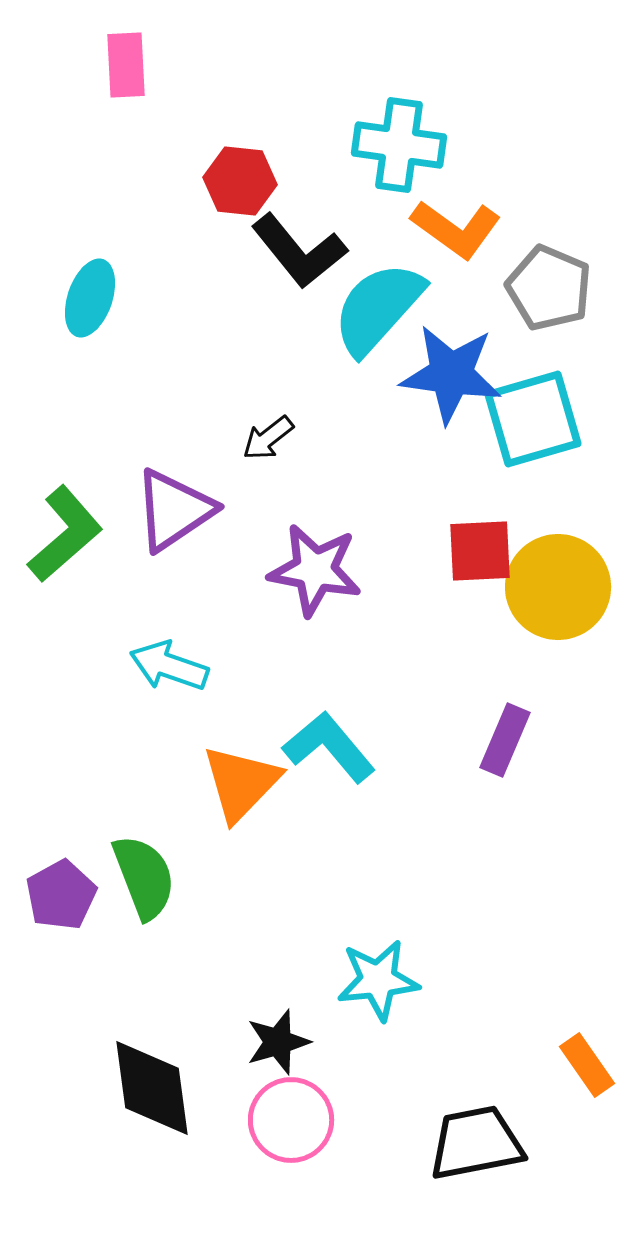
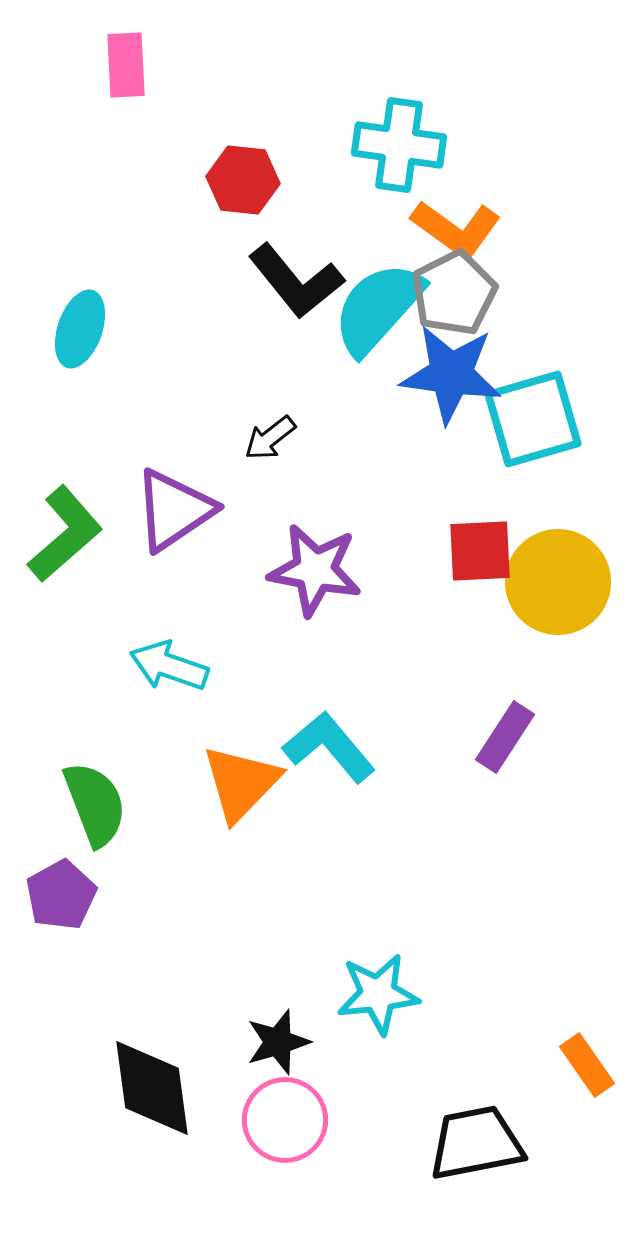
red hexagon: moved 3 px right, 1 px up
black L-shape: moved 3 px left, 30 px down
gray pentagon: moved 95 px left, 5 px down; rotated 22 degrees clockwise
cyan ellipse: moved 10 px left, 31 px down
black arrow: moved 2 px right
yellow circle: moved 5 px up
purple rectangle: moved 3 px up; rotated 10 degrees clockwise
green semicircle: moved 49 px left, 73 px up
cyan star: moved 14 px down
pink circle: moved 6 px left
